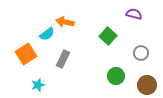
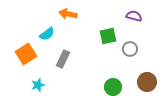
purple semicircle: moved 2 px down
orange arrow: moved 3 px right, 8 px up
green square: rotated 36 degrees clockwise
gray circle: moved 11 px left, 4 px up
green circle: moved 3 px left, 11 px down
brown circle: moved 3 px up
